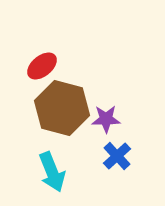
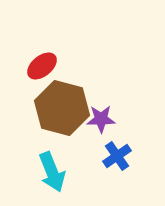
purple star: moved 5 px left
blue cross: rotated 8 degrees clockwise
